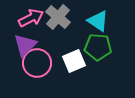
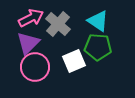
gray cross: moved 7 px down
purple triangle: moved 3 px right, 2 px up
pink circle: moved 2 px left, 4 px down
